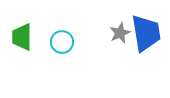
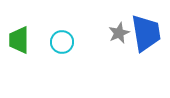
gray star: moved 1 px left
green trapezoid: moved 3 px left, 3 px down
